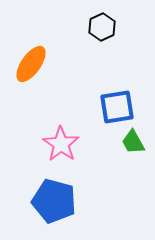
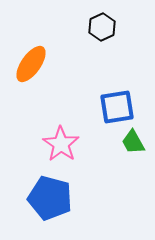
blue pentagon: moved 4 px left, 3 px up
